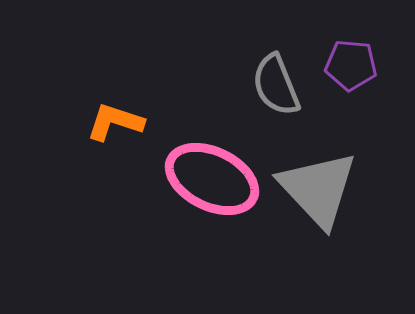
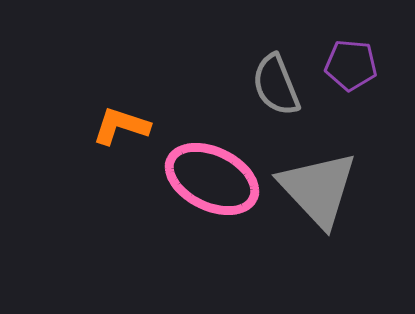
orange L-shape: moved 6 px right, 4 px down
